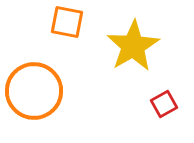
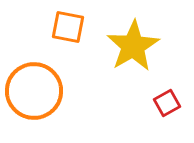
orange square: moved 1 px right, 5 px down
red square: moved 3 px right, 1 px up
